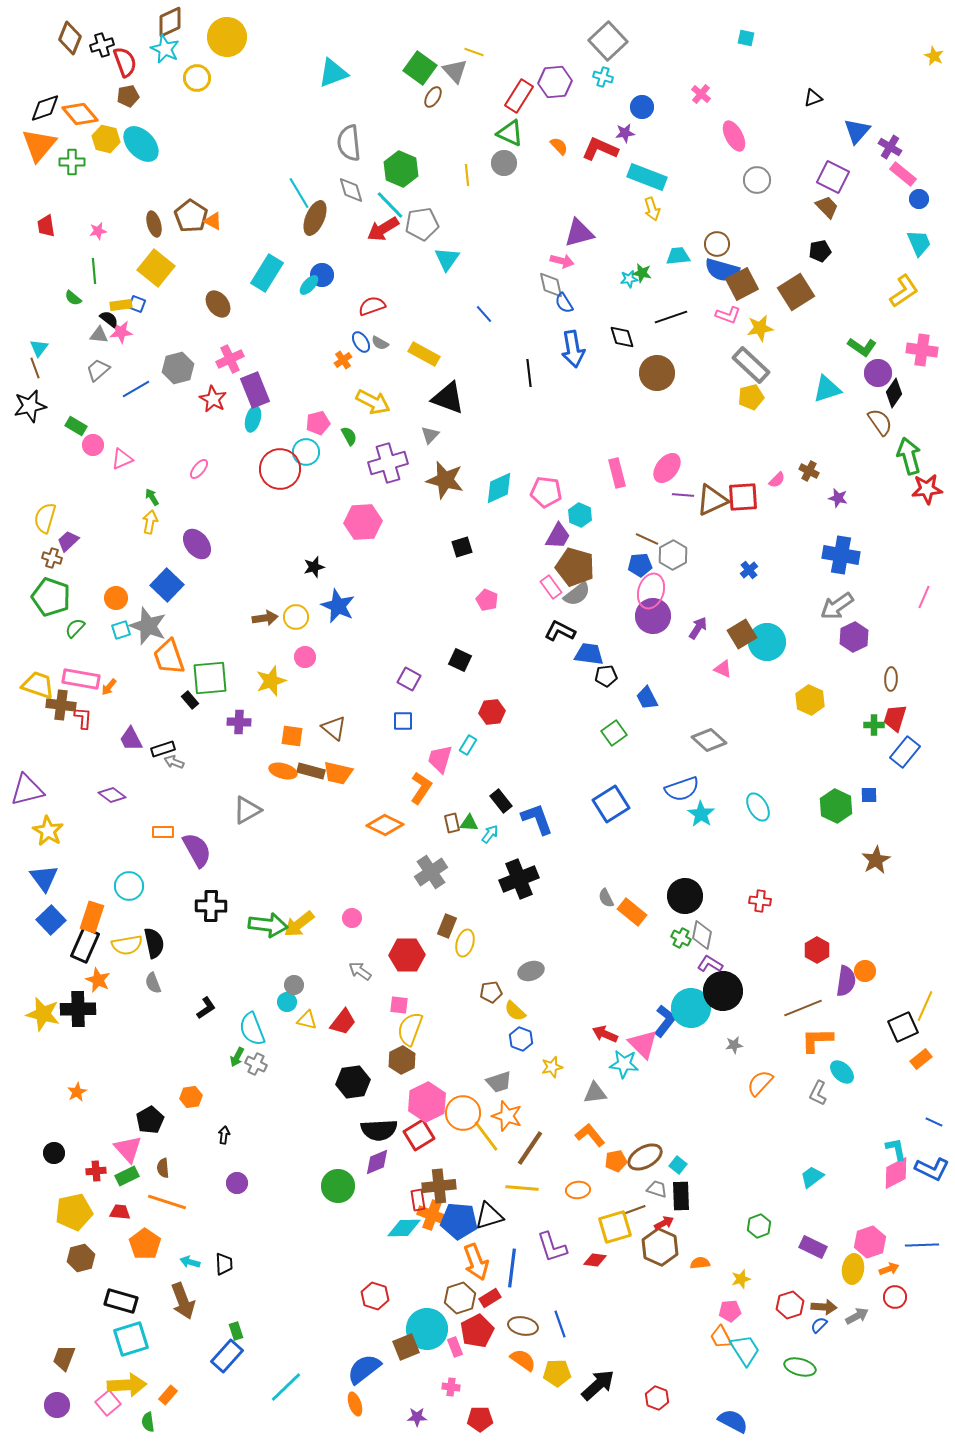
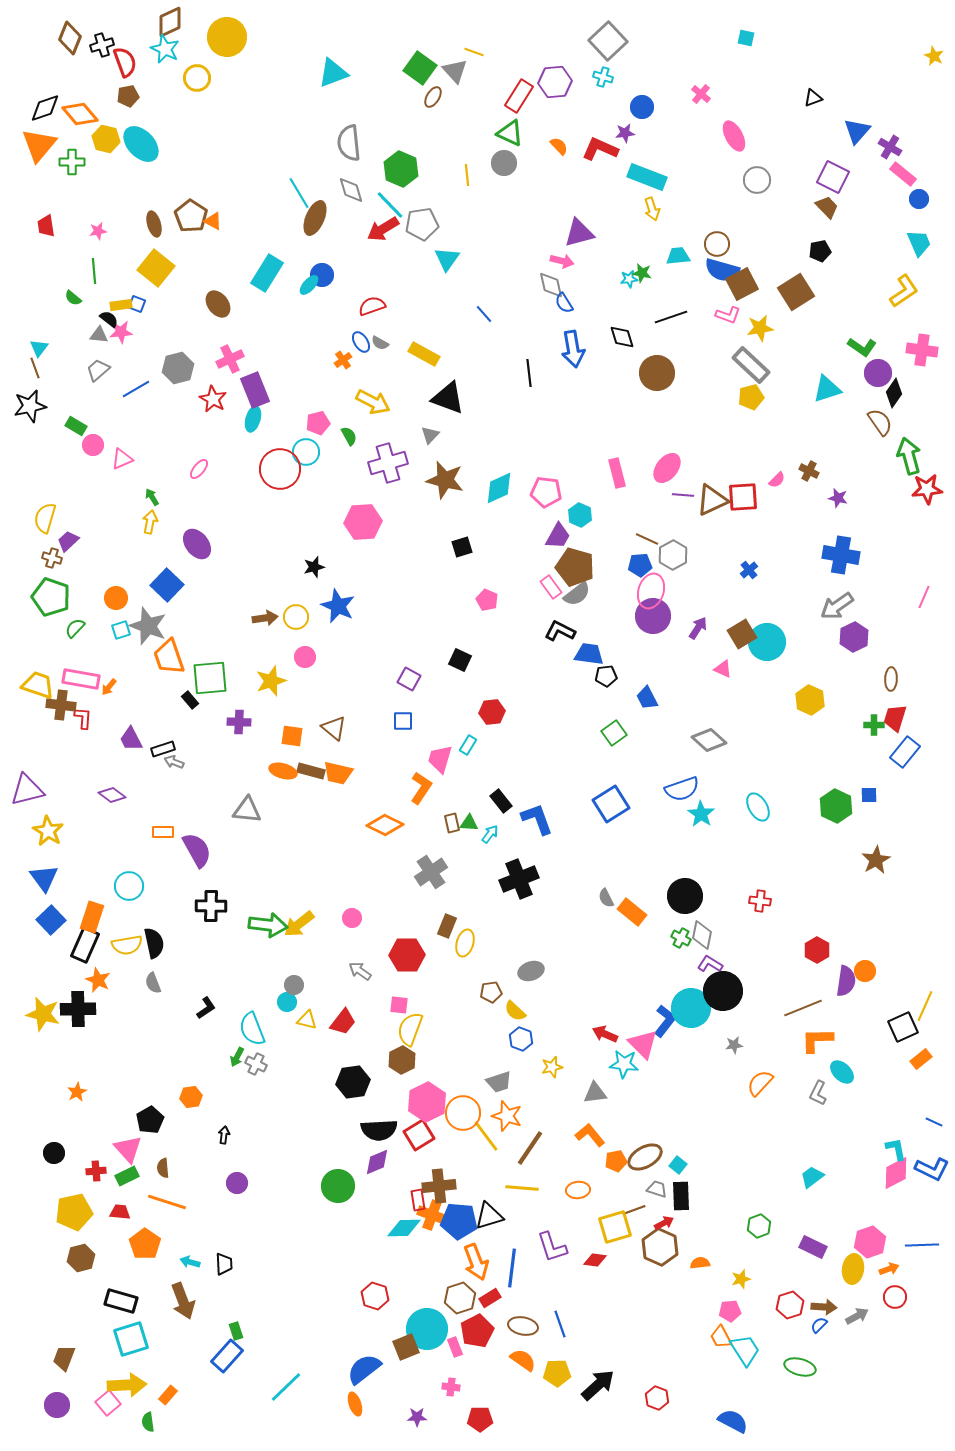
gray triangle at (247, 810): rotated 36 degrees clockwise
